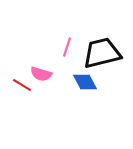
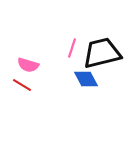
pink line: moved 5 px right, 1 px down
pink semicircle: moved 13 px left, 9 px up
blue diamond: moved 1 px right, 3 px up
